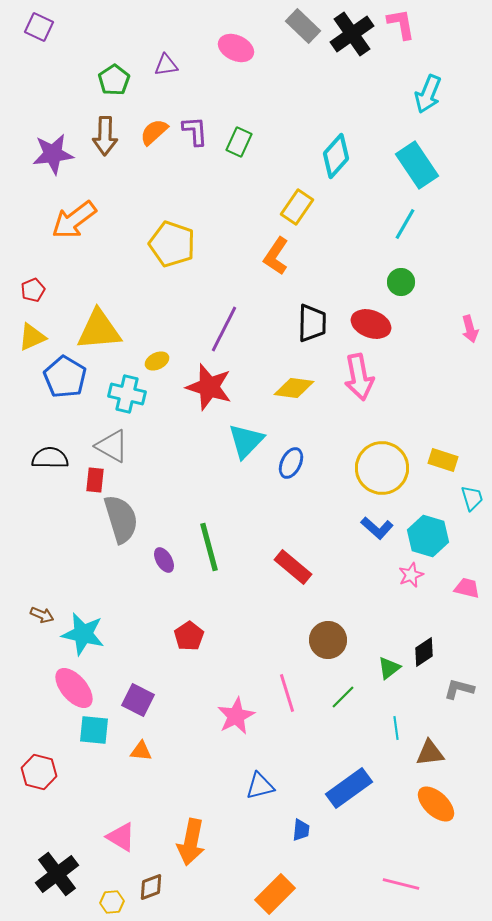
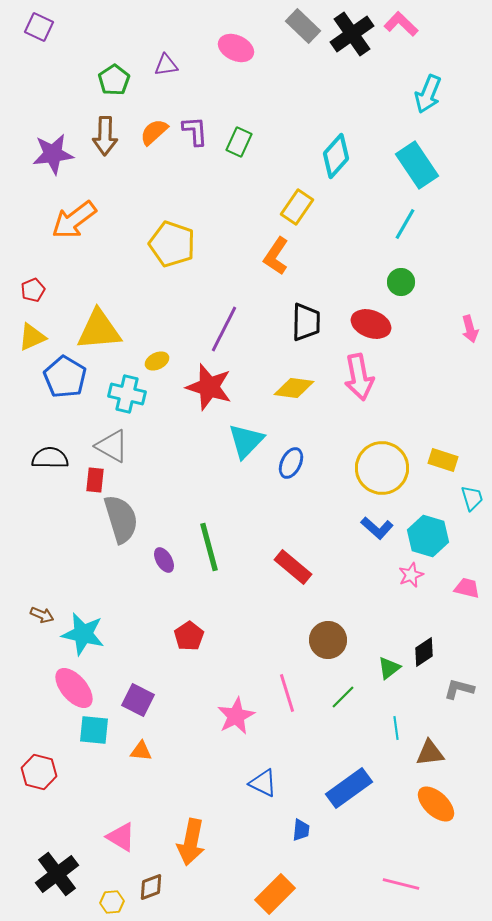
pink L-shape at (401, 24): rotated 36 degrees counterclockwise
black trapezoid at (312, 323): moved 6 px left, 1 px up
blue triangle at (260, 786): moved 3 px right, 3 px up; rotated 40 degrees clockwise
